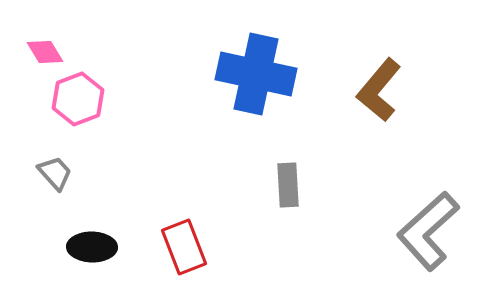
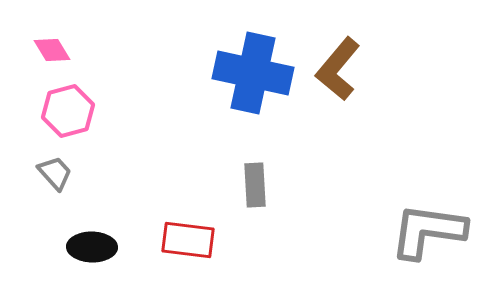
pink diamond: moved 7 px right, 2 px up
blue cross: moved 3 px left, 1 px up
brown L-shape: moved 41 px left, 21 px up
pink hexagon: moved 10 px left, 12 px down; rotated 6 degrees clockwise
gray rectangle: moved 33 px left
gray L-shape: rotated 50 degrees clockwise
red rectangle: moved 4 px right, 7 px up; rotated 62 degrees counterclockwise
